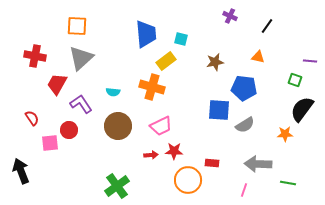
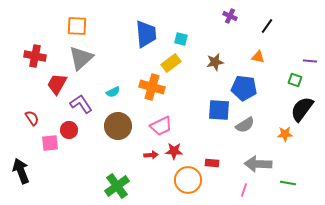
yellow rectangle: moved 5 px right, 2 px down
cyan semicircle: rotated 32 degrees counterclockwise
